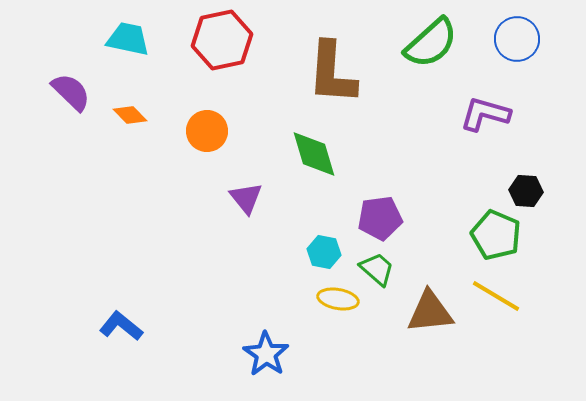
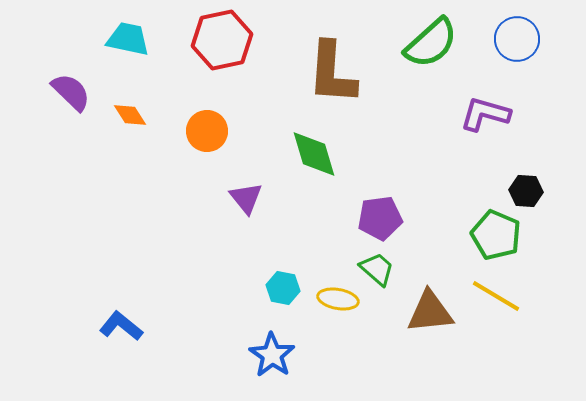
orange diamond: rotated 12 degrees clockwise
cyan hexagon: moved 41 px left, 36 px down
blue star: moved 6 px right, 1 px down
